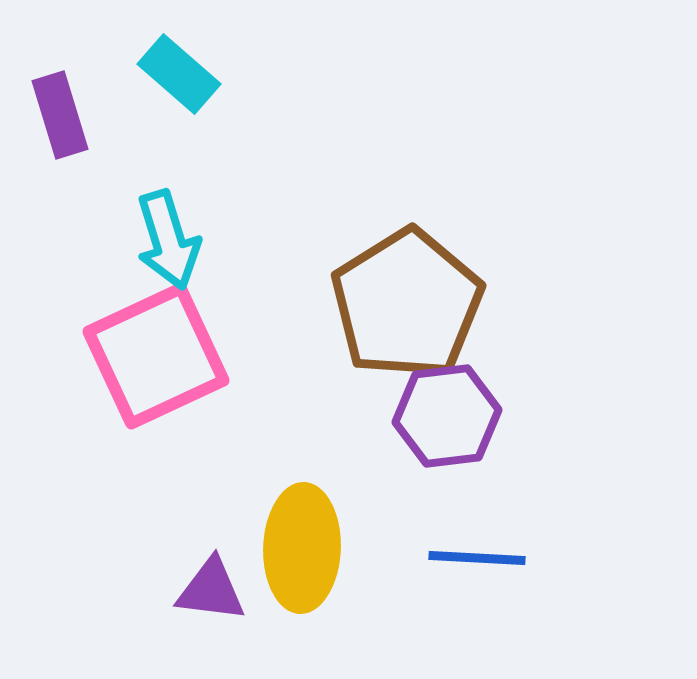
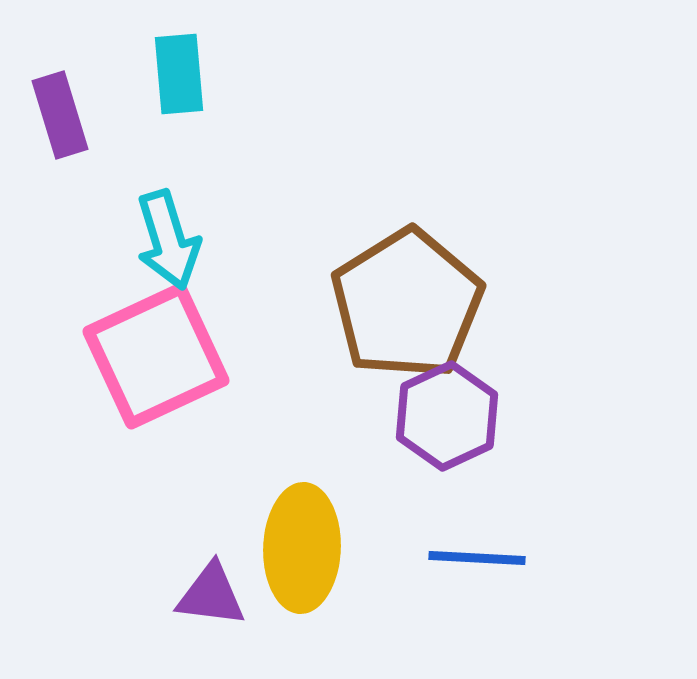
cyan rectangle: rotated 44 degrees clockwise
purple hexagon: rotated 18 degrees counterclockwise
purple triangle: moved 5 px down
